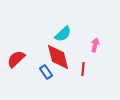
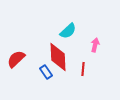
cyan semicircle: moved 5 px right, 3 px up
red diamond: rotated 12 degrees clockwise
